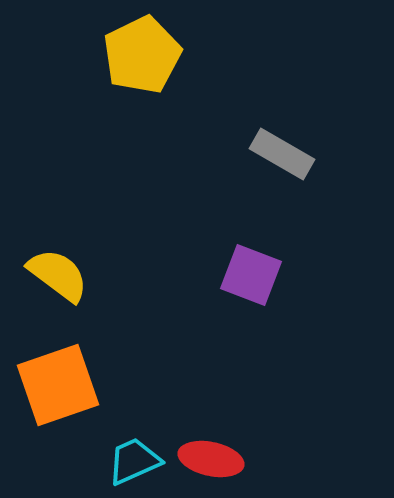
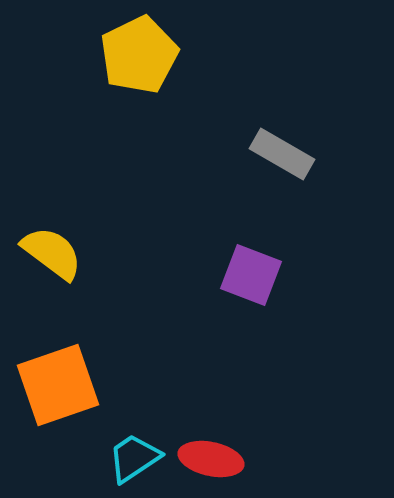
yellow pentagon: moved 3 px left
yellow semicircle: moved 6 px left, 22 px up
cyan trapezoid: moved 3 px up; rotated 10 degrees counterclockwise
